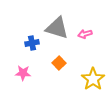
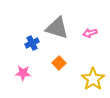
pink arrow: moved 5 px right, 1 px up
blue cross: rotated 16 degrees counterclockwise
